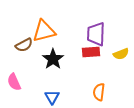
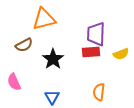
orange triangle: moved 12 px up
